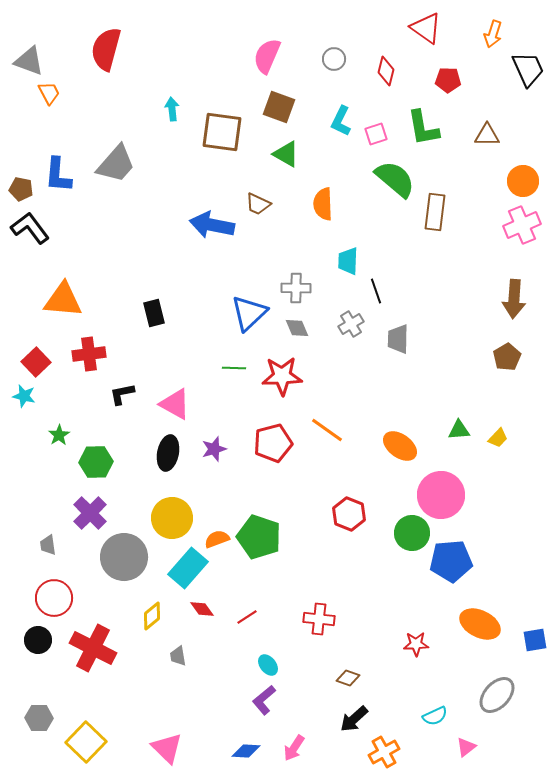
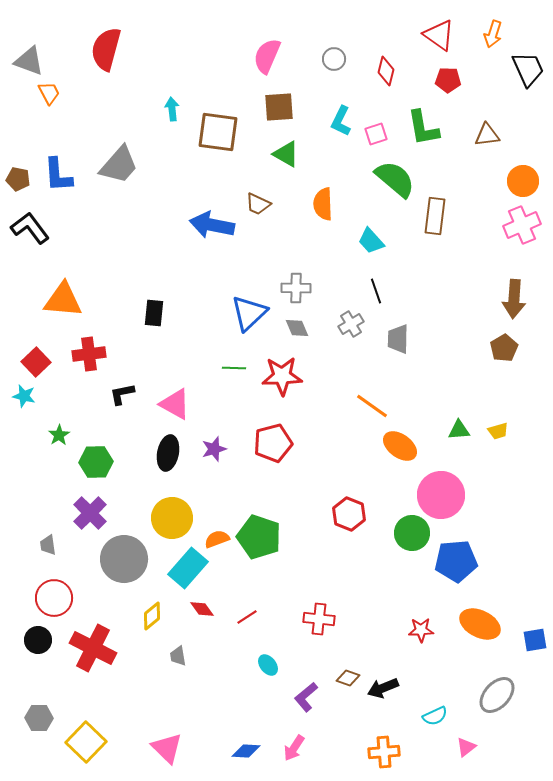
red triangle at (426, 28): moved 13 px right, 7 px down
brown square at (279, 107): rotated 24 degrees counterclockwise
brown square at (222, 132): moved 4 px left
brown triangle at (487, 135): rotated 8 degrees counterclockwise
gray trapezoid at (116, 164): moved 3 px right, 1 px down
blue L-shape at (58, 175): rotated 9 degrees counterclockwise
brown pentagon at (21, 189): moved 3 px left, 10 px up
brown rectangle at (435, 212): moved 4 px down
cyan trapezoid at (348, 261): moved 23 px right, 20 px up; rotated 44 degrees counterclockwise
black rectangle at (154, 313): rotated 20 degrees clockwise
brown pentagon at (507, 357): moved 3 px left, 9 px up
orange line at (327, 430): moved 45 px right, 24 px up
yellow trapezoid at (498, 438): moved 7 px up; rotated 30 degrees clockwise
gray circle at (124, 557): moved 2 px down
blue pentagon at (451, 561): moved 5 px right
red star at (416, 644): moved 5 px right, 14 px up
purple L-shape at (264, 700): moved 42 px right, 3 px up
black arrow at (354, 719): moved 29 px right, 31 px up; rotated 20 degrees clockwise
orange cross at (384, 752): rotated 24 degrees clockwise
